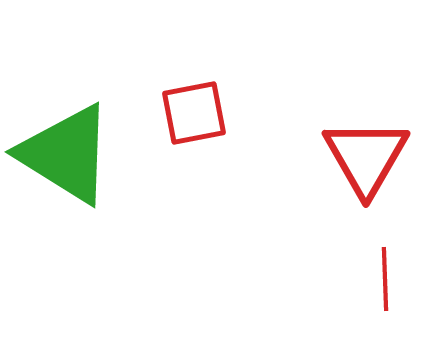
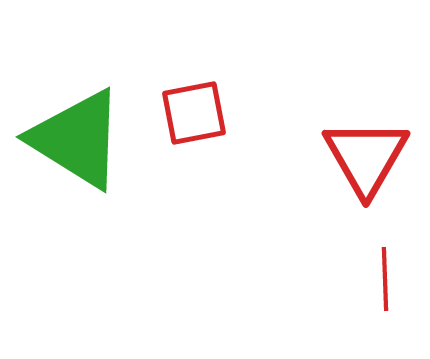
green triangle: moved 11 px right, 15 px up
